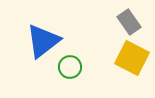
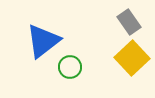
yellow square: rotated 20 degrees clockwise
